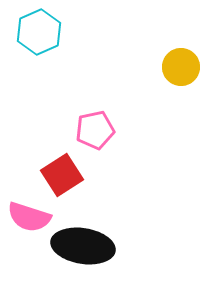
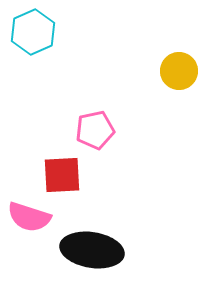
cyan hexagon: moved 6 px left
yellow circle: moved 2 px left, 4 px down
red square: rotated 30 degrees clockwise
black ellipse: moved 9 px right, 4 px down
